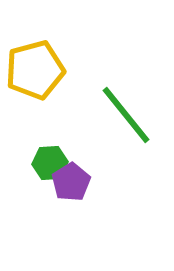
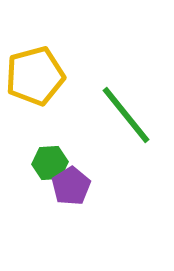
yellow pentagon: moved 6 px down
purple pentagon: moved 4 px down
